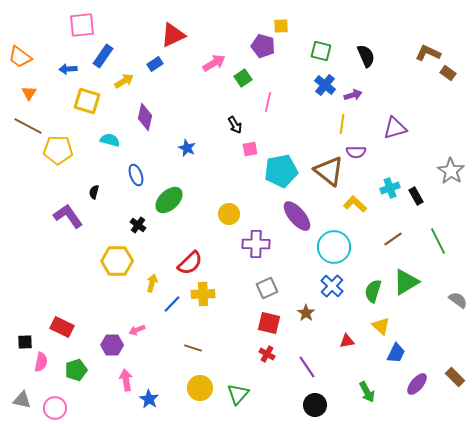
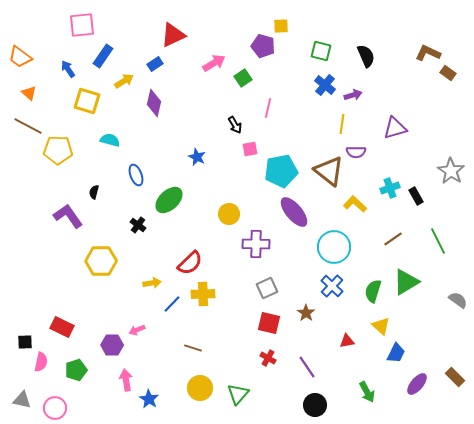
blue arrow at (68, 69): rotated 60 degrees clockwise
orange triangle at (29, 93): rotated 21 degrees counterclockwise
pink line at (268, 102): moved 6 px down
purple diamond at (145, 117): moved 9 px right, 14 px up
blue star at (187, 148): moved 10 px right, 9 px down
purple ellipse at (297, 216): moved 3 px left, 4 px up
yellow hexagon at (117, 261): moved 16 px left
yellow arrow at (152, 283): rotated 66 degrees clockwise
red cross at (267, 354): moved 1 px right, 4 px down
